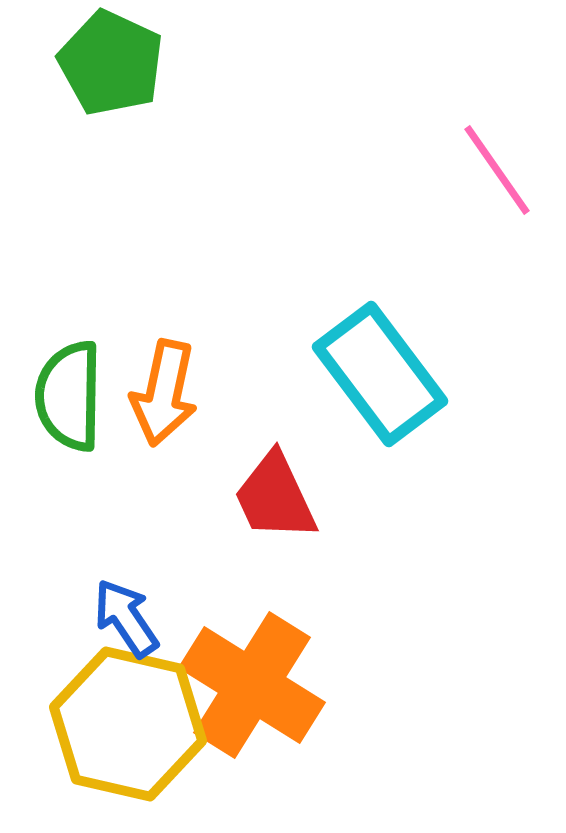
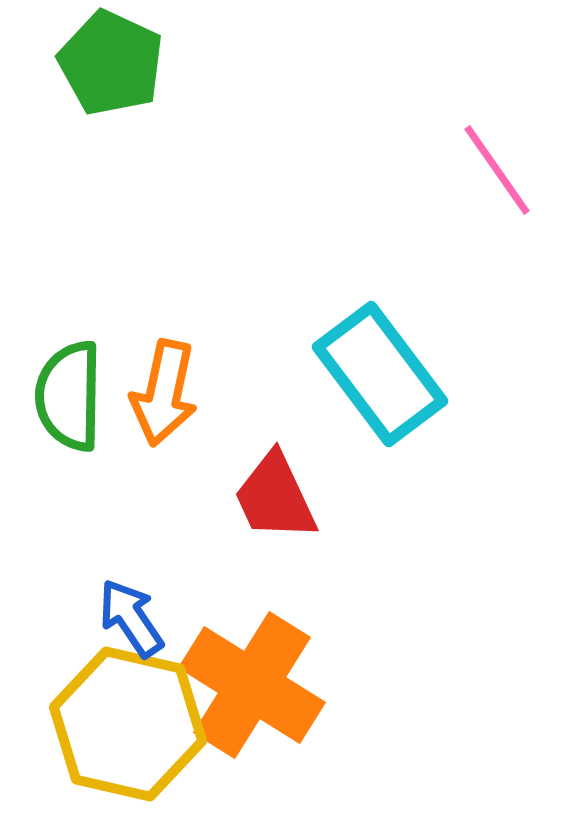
blue arrow: moved 5 px right
